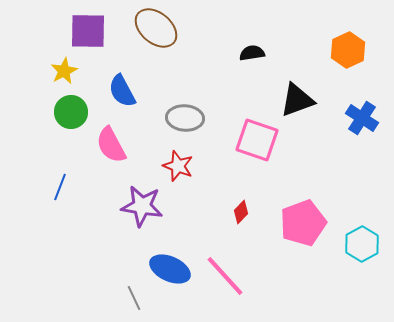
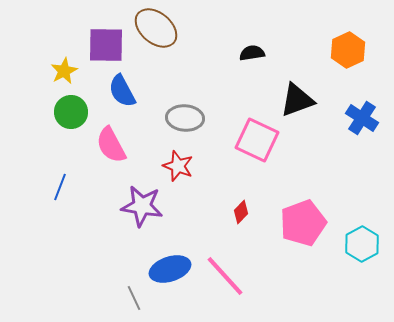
purple square: moved 18 px right, 14 px down
pink square: rotated 6 degrees clockwise
blue ellipse: rotated 42 degrees counterclockwise
